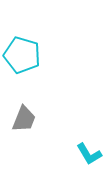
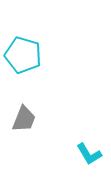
cyan pentagon: moved 1 px right
